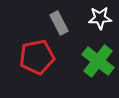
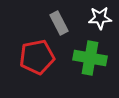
green cross: moved 8 px left, 3 px up; rotated 28 degrees counterclockwise
